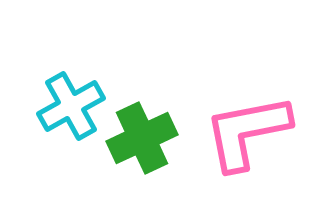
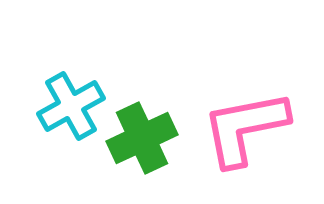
pink L-shape: moved 2 px left, 4 px up
